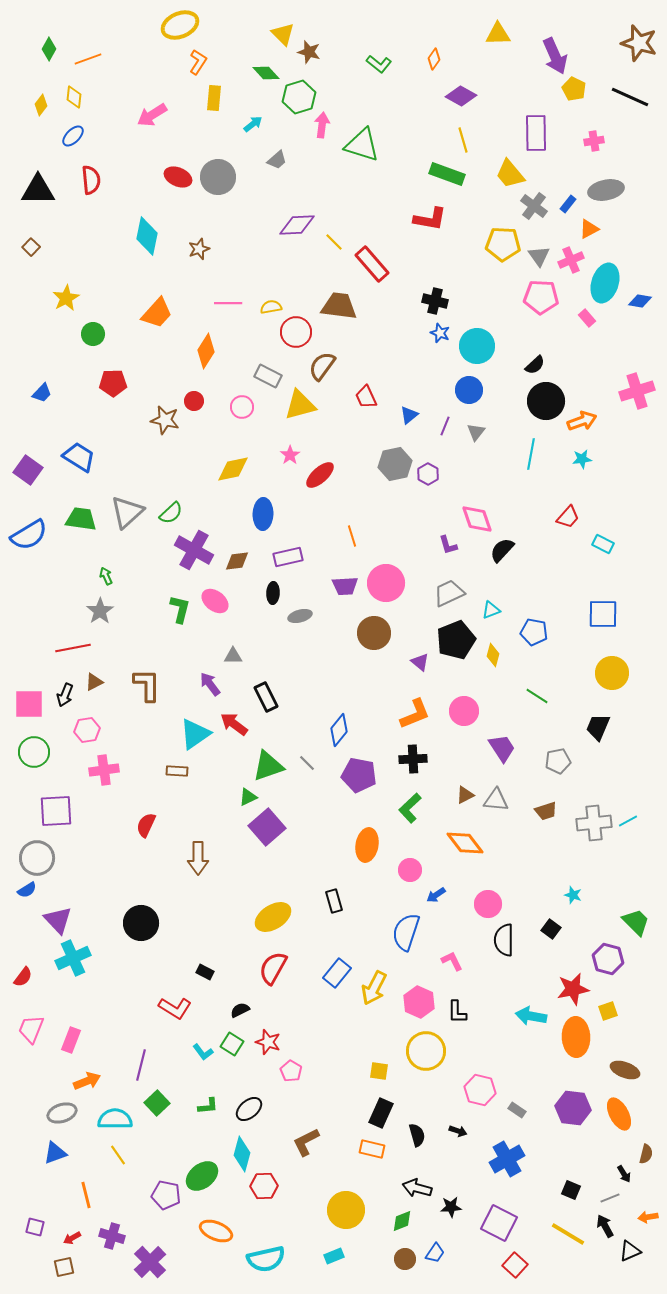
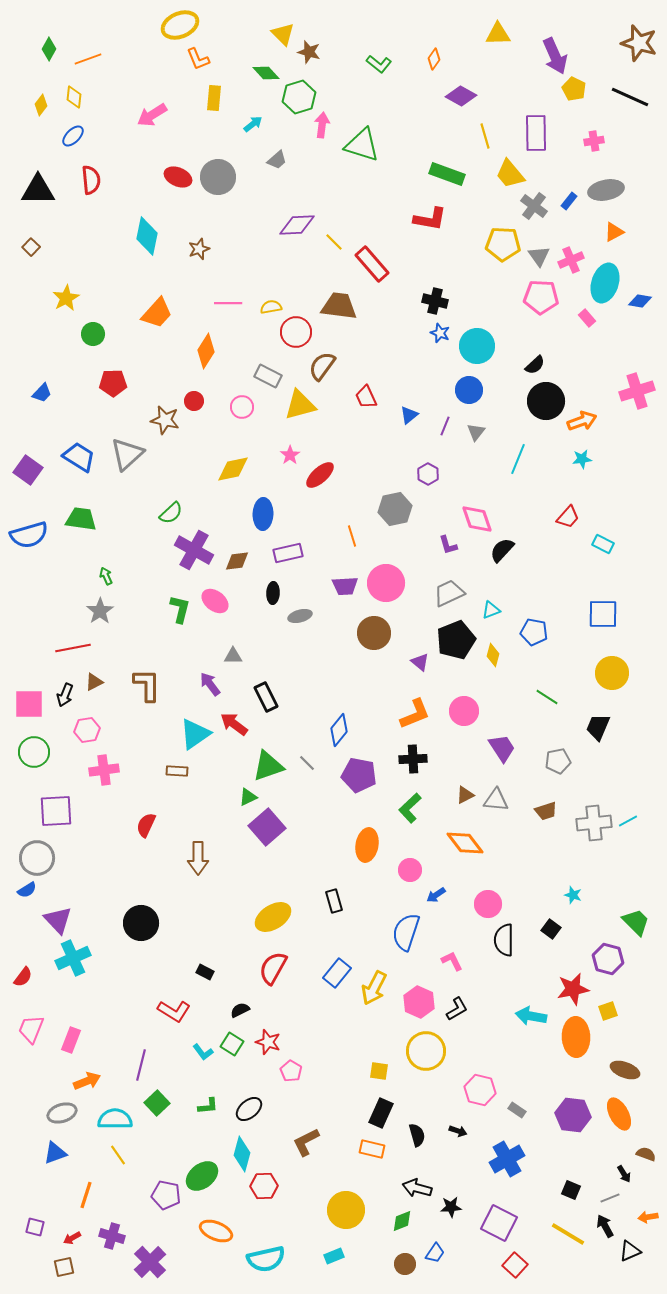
orange L-shape at (198, 62): moved 3 px up; rotated 125 degrees clockwise
yellow line at (463, 140): moved 22 px right, 4 px up
blue rectangle at (568, 204): moved 1 px right, 3 px up
orange triangle at (589, 229): moved 25 px right, 3 px down
cyan line at (531, 454): moved 13 px left, 5 px down; rotated 12 degrees clockwise
gray hexagon at (395, 464): moved 45 px down
gray triangle at (127, 512): moved 58 px up
blue semicircle at (29, 535): rotated 15 degrees clockwise
purple rectangle at (288, 557): moved 4 px up
green line at (537, 696): moved 10 px right, 1 px down
red L-shape at (175, 1008): moved 1 px left, 3 px down
black L-shape at (457, 1012): moved 3 px up; rotated 120 degrees counterclockwise
purple hexagon at (573, 1108): moved 7 px down
brown semicircle at (646, 1154): rotated 84 degrees counterclockwise
orange line at (86, 1195): rotated 32 degrees clockwise
brown circle at (405, 1259): moved 5 px down
